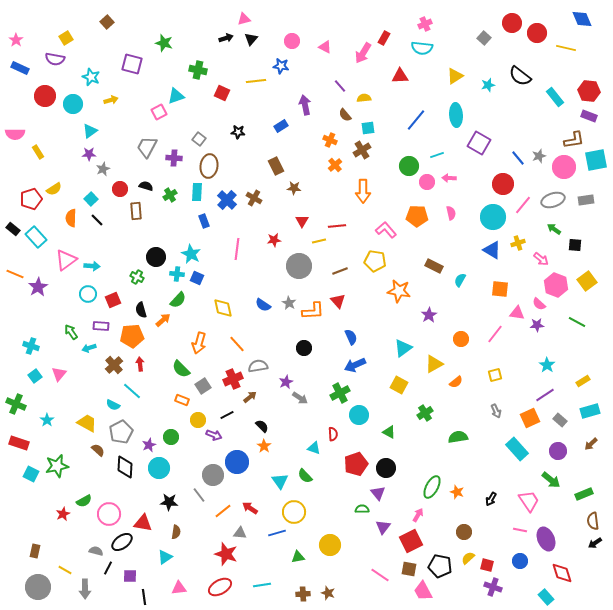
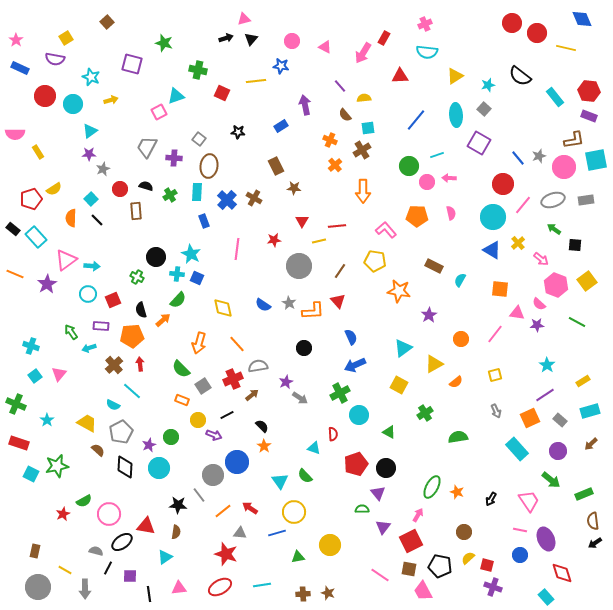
gray square at (484, 38): moved 71 px down
cyan semicircle at (422, 48): moved 5 px right, 4 px down
yellow cross at (518, 243): rotated 24 degrees counterclockwise
brown line at (340, 271): rotated 35 degrees counterclockwise
purple star at (38, 287): moved 9 px right, 3 px up
brown arrow at (250, 397): moved 2 px right, 2 px up
black star at (169, 502): moved 9 px right, 3 px down
red triangle at (143, 523): moved 3 px right, 3 px down
blue circle at (520, 561): moved 6 px up
black line at (144, 597): moved 5 px right, 3 px up
